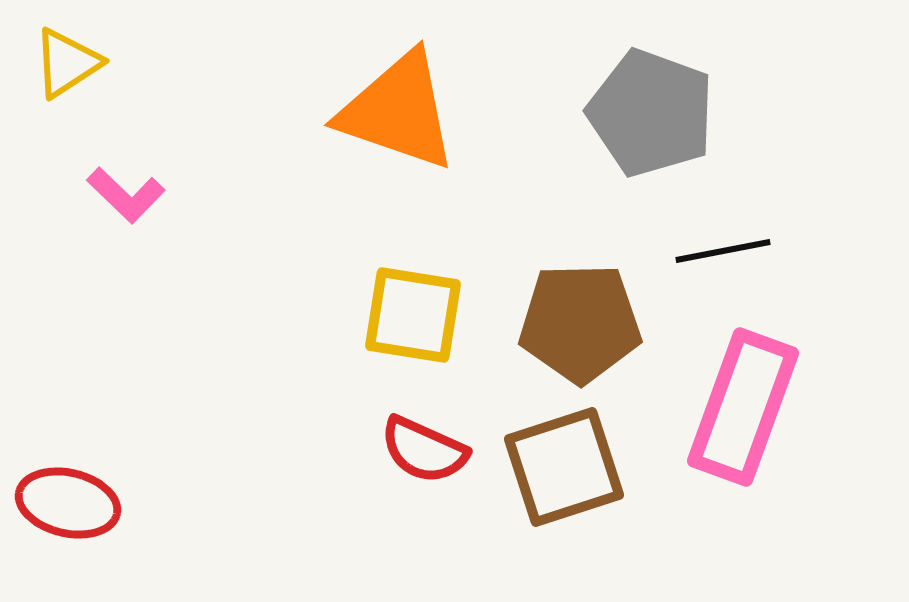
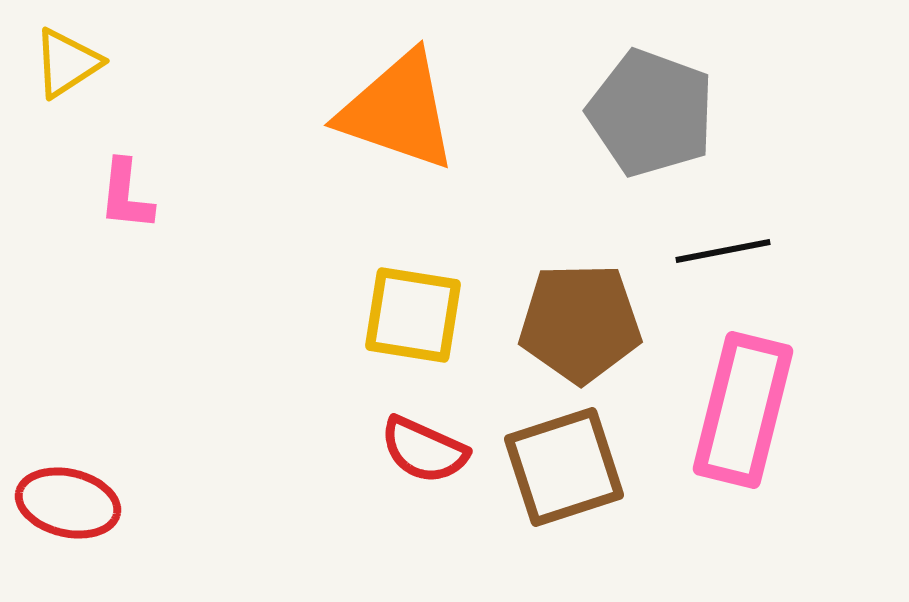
pink L-shape: rotated 52 degrees clockwise
pink rectangle: moved 3 px down; rotated 6 degrees counterclockwise
